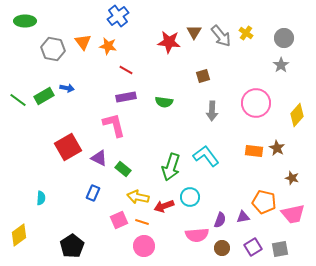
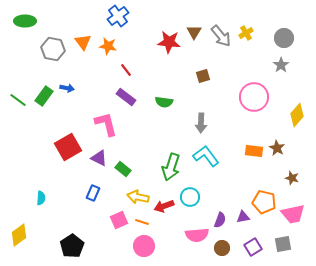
yellow cross at (246, 33): rotated 24 degrees clockwise
red line at (126, 70): rotated 24 degrees clockwise
green rectangle at (44, 96): rotated 24 degrees counterclockwise
purple rectangle at (126, 97): rotated 48 degrees clockwise
pink circle at (256, 103): moved 2 px left, 6 px up
gray arrow at (212, 111): moved 11 px left, 12 px down
pink L-shape at (114, 125): moved 8 px left, 1 px up
gray square at (280, 249): moved 3 px right, 5 px up
